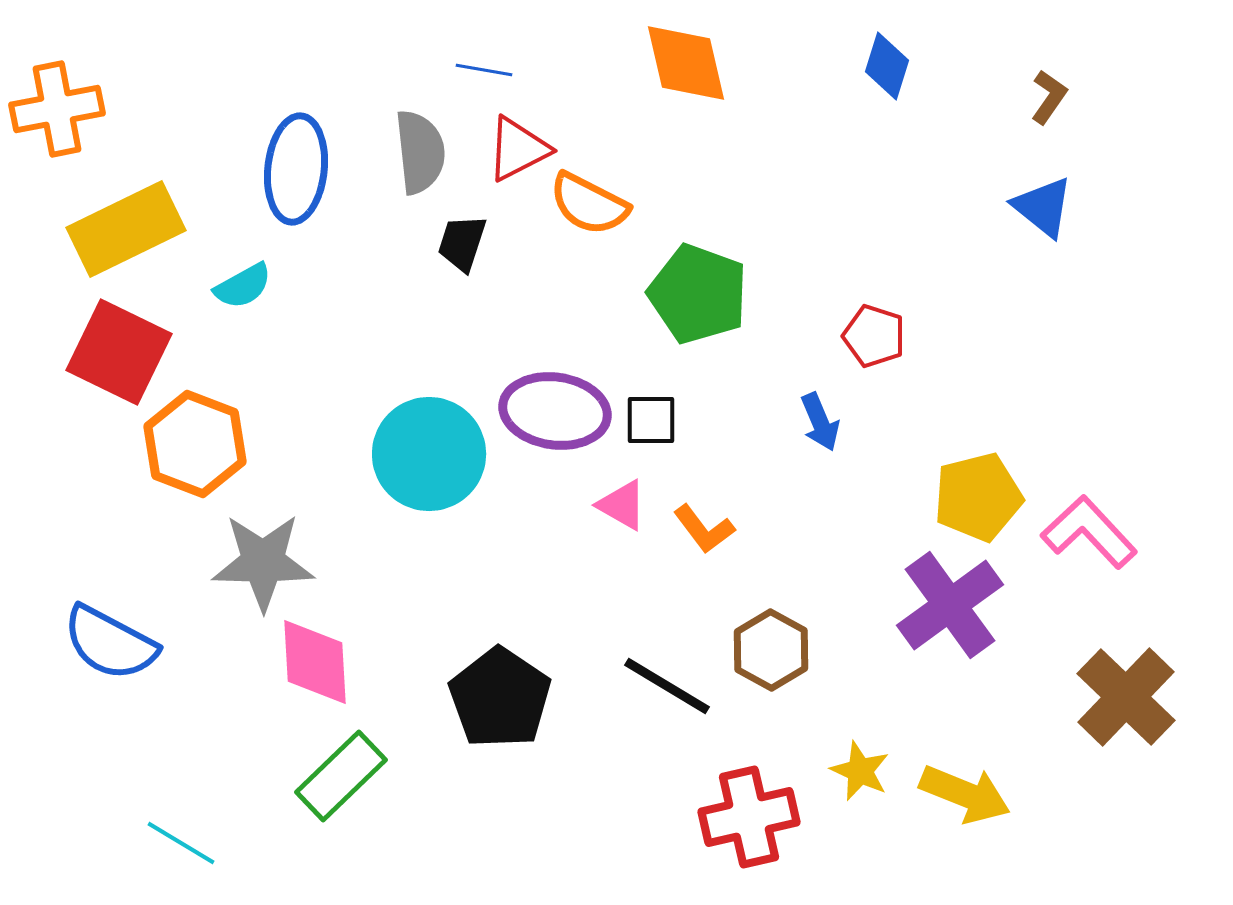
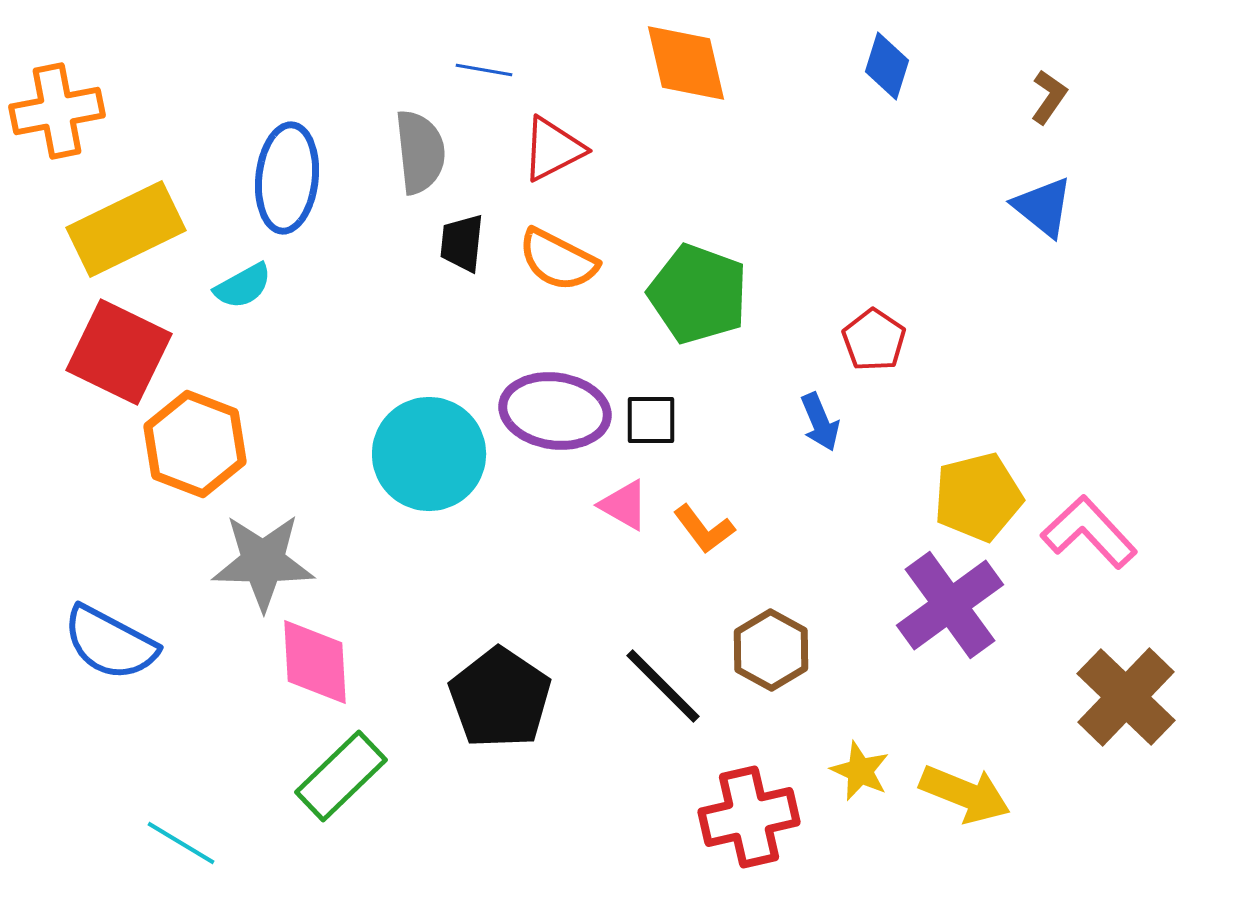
orange cross: moved 2 px down
red triangle: moved 35 px right
blue ellipse: moved 9 px left, 9 px down
orange semicircle: moved 31 px left, 56 px down
black trapezoid: rotated 12 degrees counterclockwise
red pentagon: moved 4 px down; rotated 16 degrees clockwise
pink triangle: moved 2 px right
black line: moved 4 px left; rotated 14 degrees clockwise
